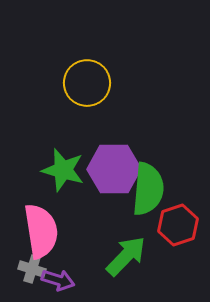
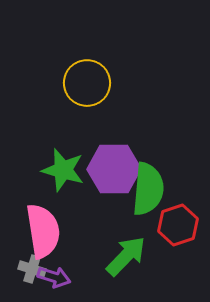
pink semicircle: moved 2 px right
purple arrow: moved 4 px left, 3 px up
